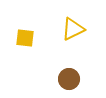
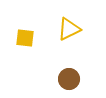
yellow triangle: moved 4 px left
